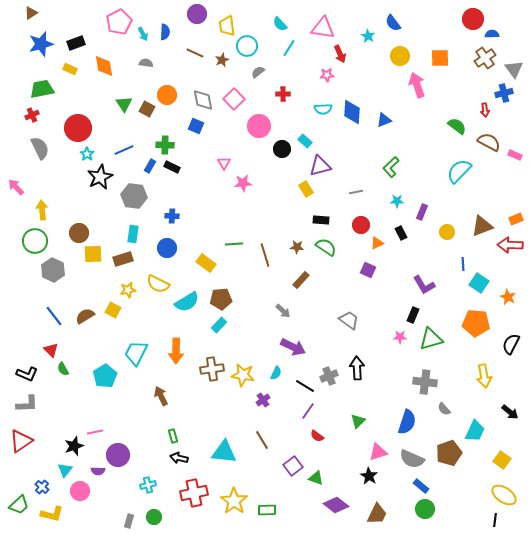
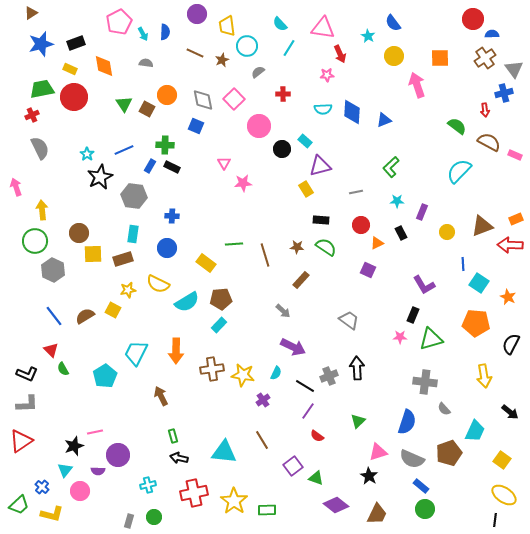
yellow circle at (400, 56): moved 6 px left
red circle at (78, 128): moved 4 px left, 31 px up
pink arrow at (16, 187): rotated 24 degrees clockwise
